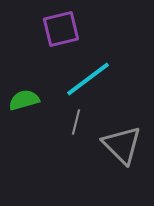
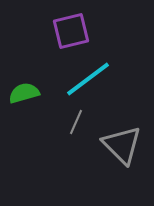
purple square: moved 10 px right, 2 px down
green semicircle: moved 7 px up
gray line: rotated 10 degrees clockwise
